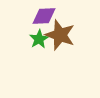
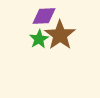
brown star: rotated 16 degrees clockwise
